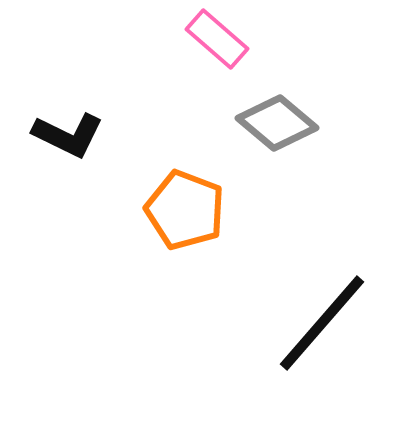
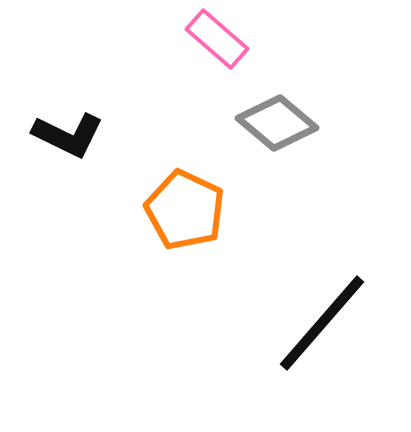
orange pentagon: rotated 4 degrees clockwise
